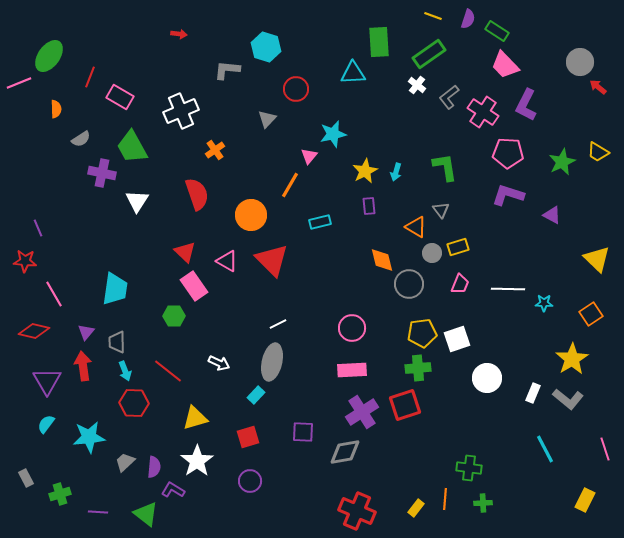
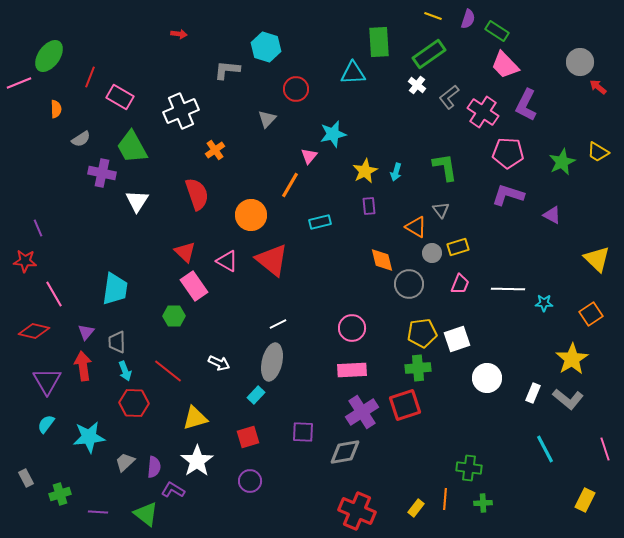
red triangle at (272, 260): rotated 6 degrees counterclockwise
